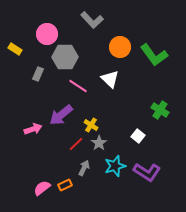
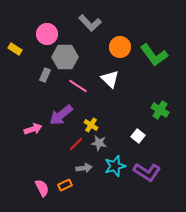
gray L-shape: moved 2 px left, 3 px down
gray rectangle: moved 7 px right, 1 px down
gray star: rotated 28 degrees counterclockwise
gray arrow: rotated 56 degrees clockwise
pink semicircle: rotated 102 degrees clockwise
